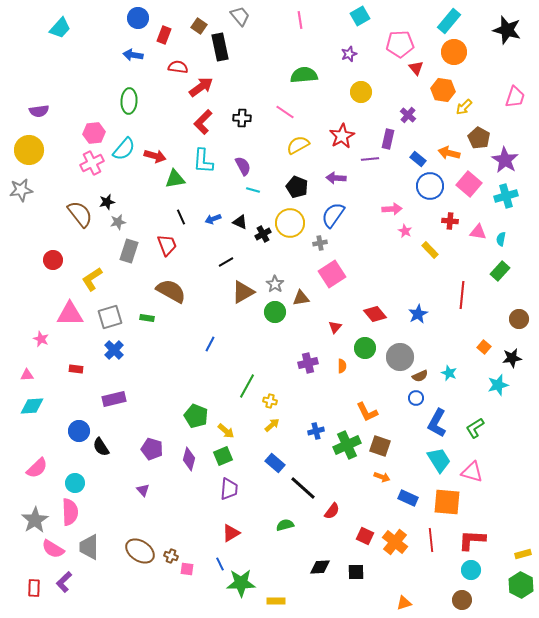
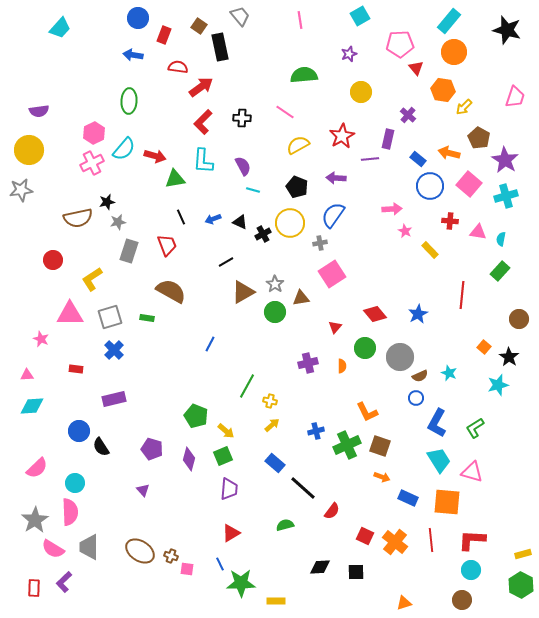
pink hexagon at (94, 133): rotated 20 degrees counterclockwise
brown semicircle at (80, 214): moved 2 px left, 4 px down; rotated 116 degrees clockwise
black star at (512, 358): moved 3 px left, 1 px up; rotated 30 degrees counterclockwise
